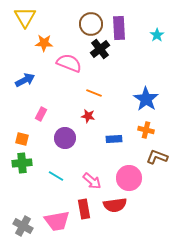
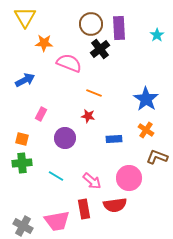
orange cross: rotated 21 degrees clockwise
